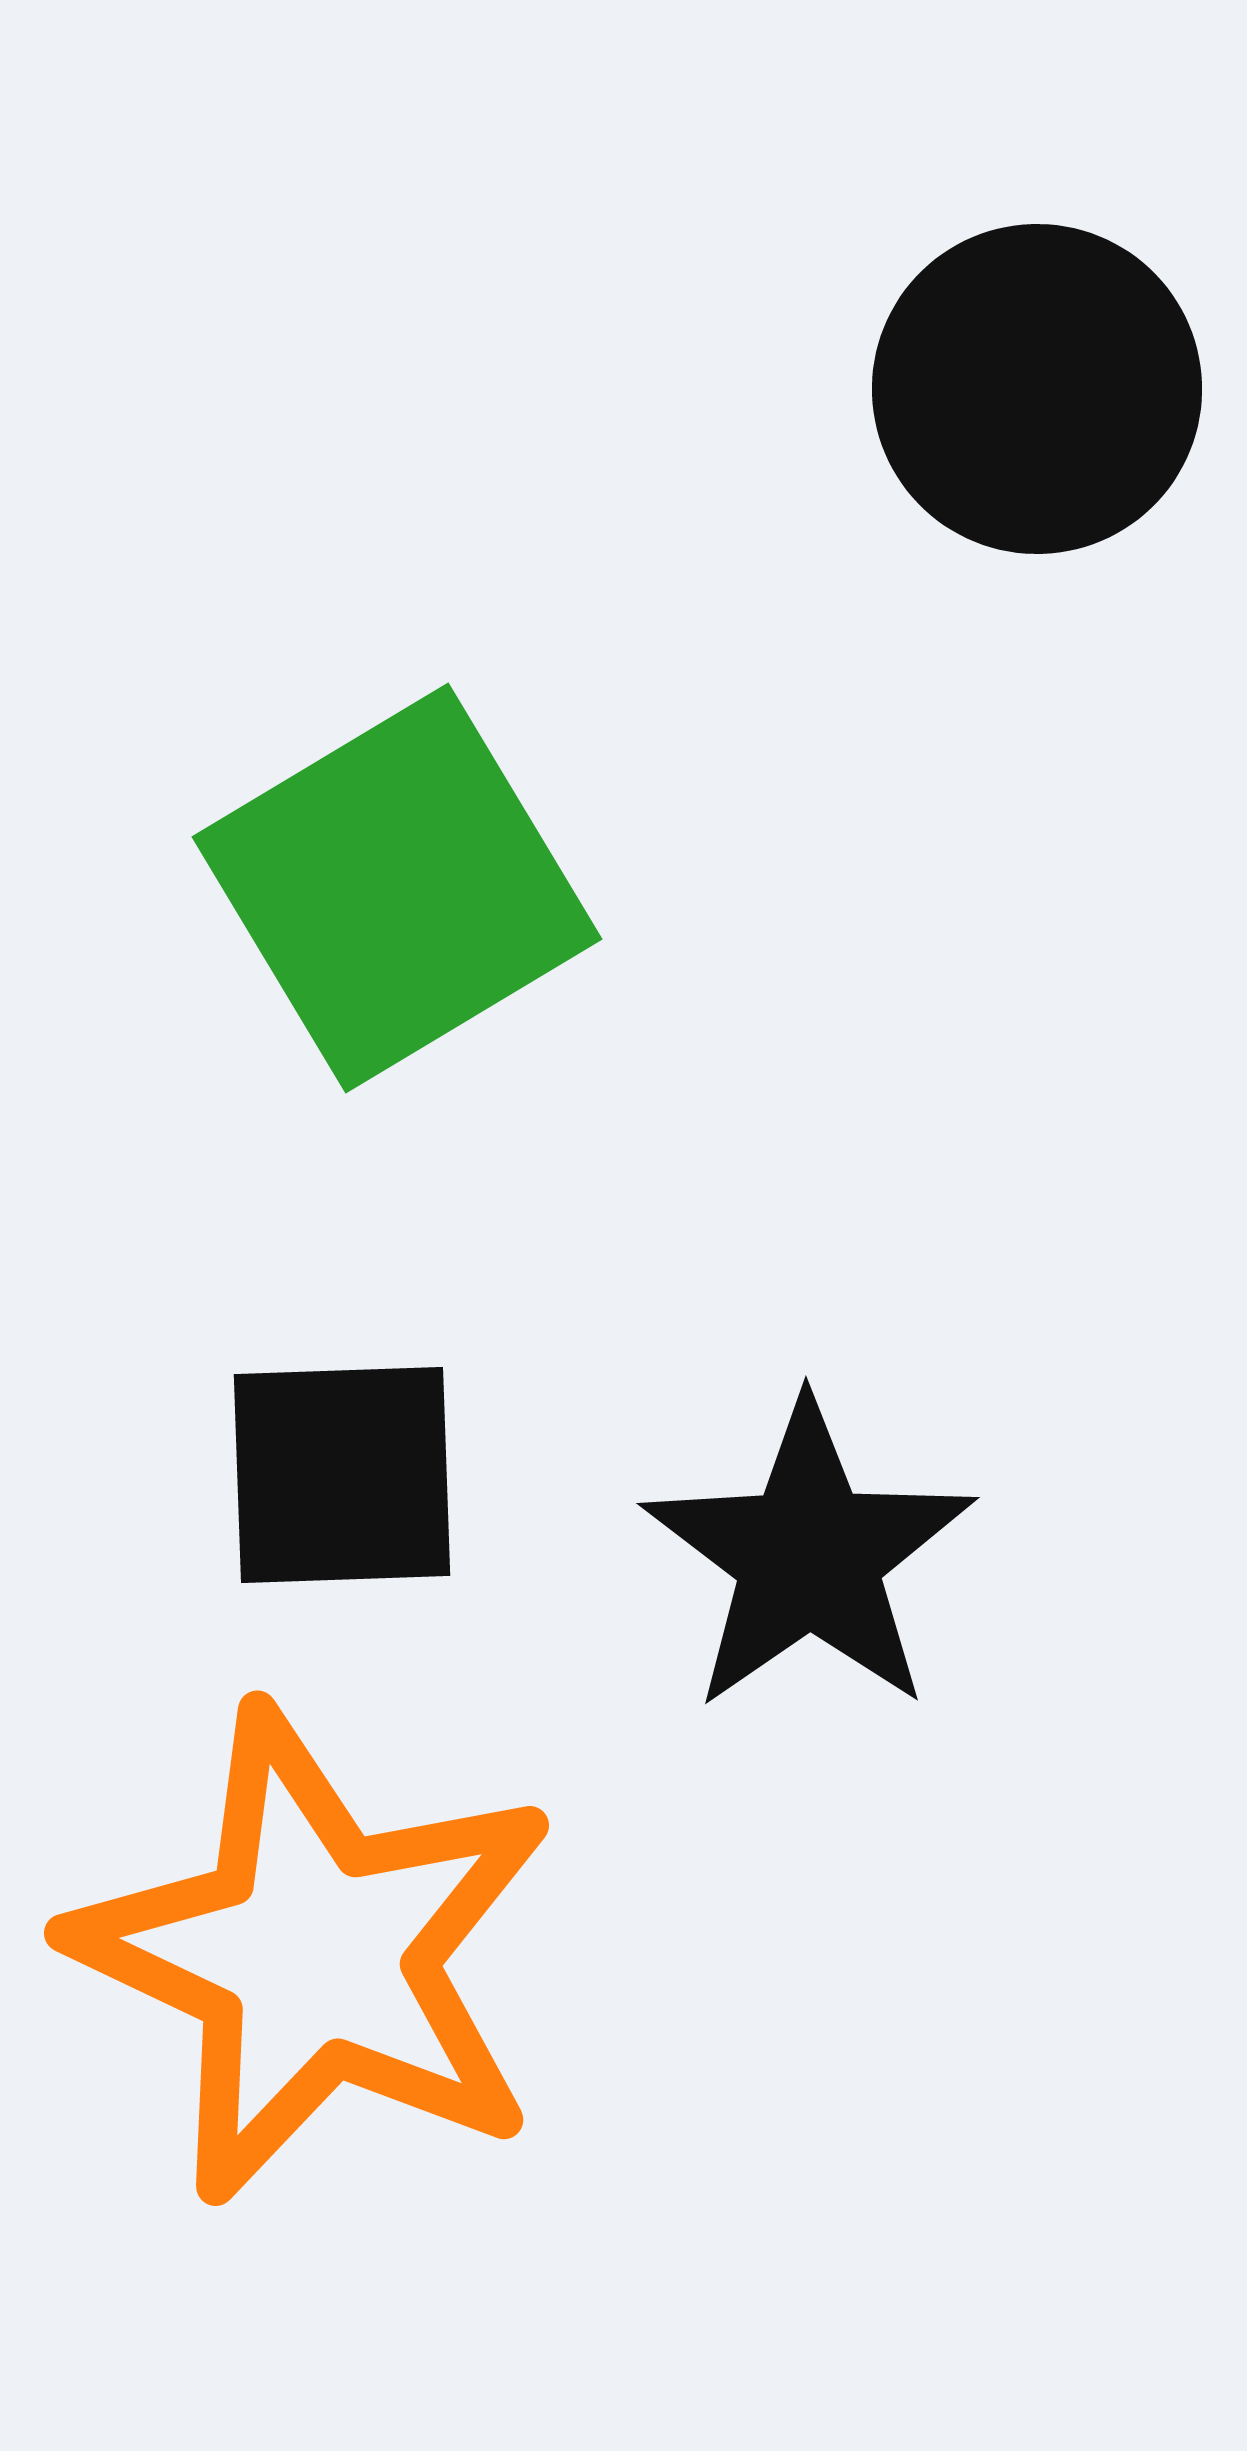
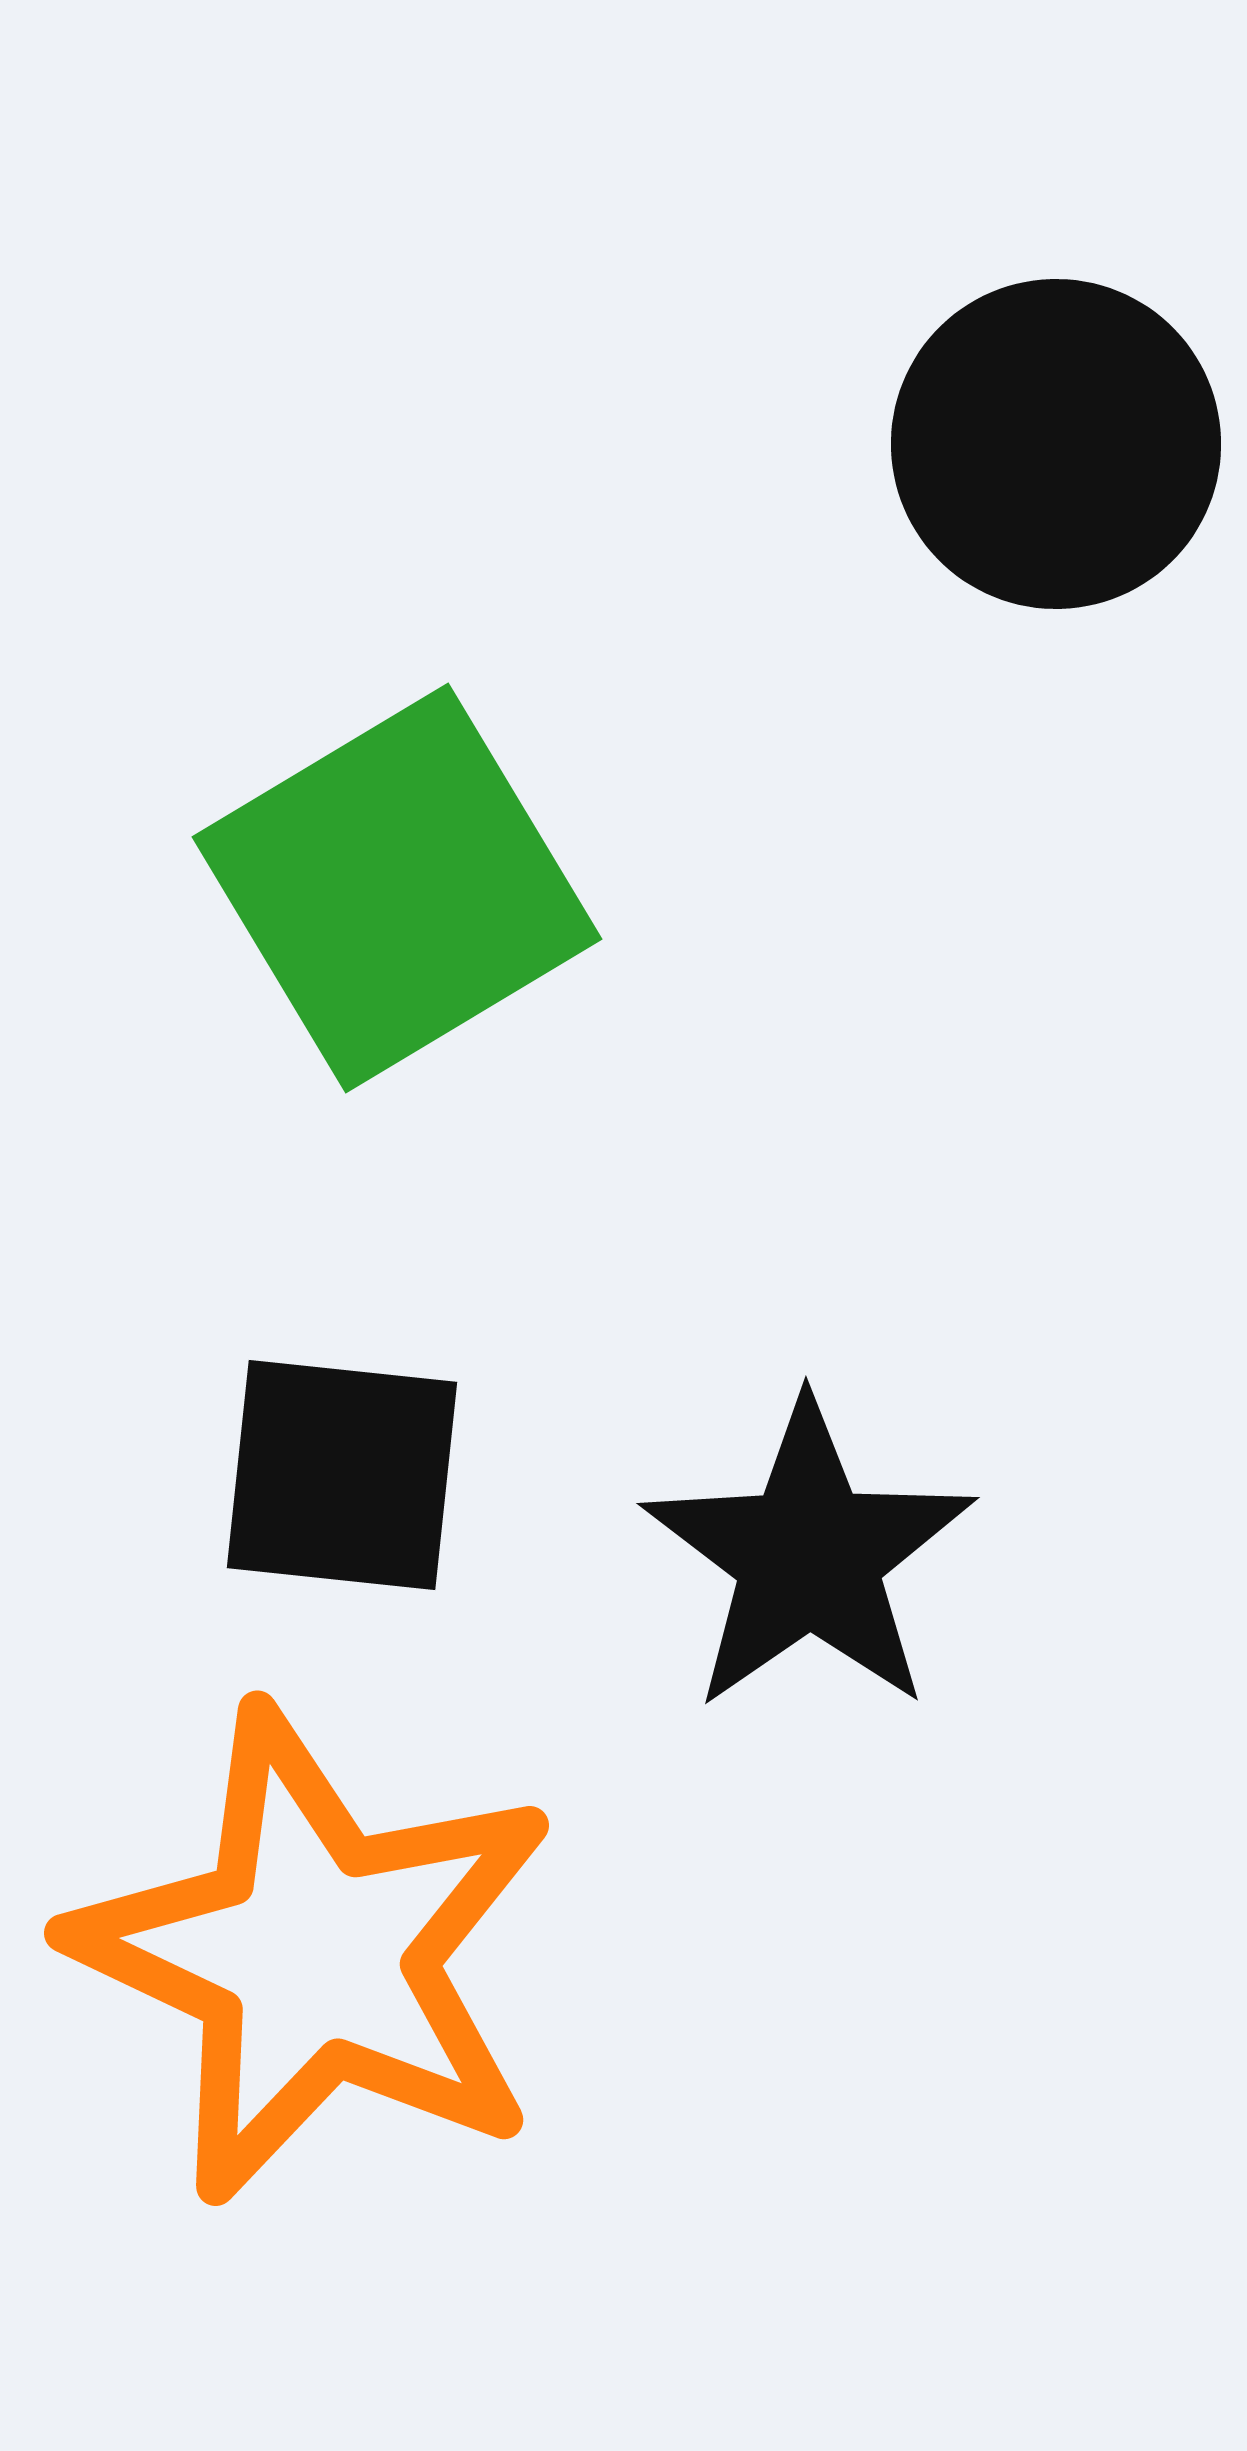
black circle: moved 19 px right, 55 px down
black square: rotated 8 degrees clockwise
